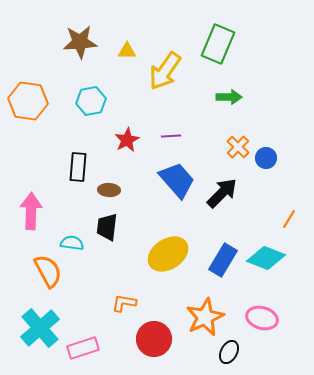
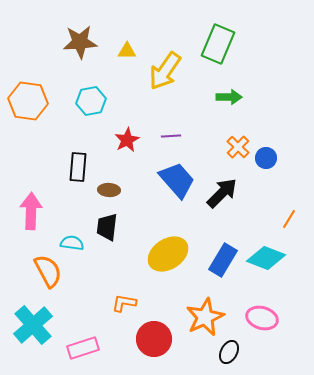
cyan cross: moved 7 px left, 3 px up
